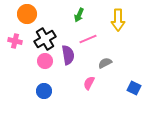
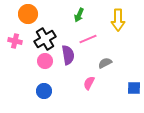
orange circle: moved 1 px right
blue square: rotated 24 degrees counterclockwise
